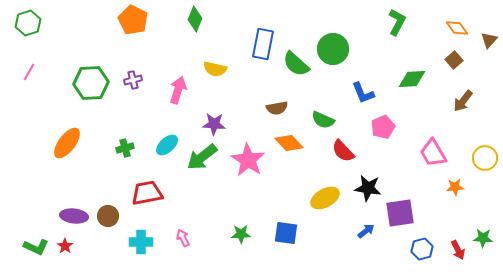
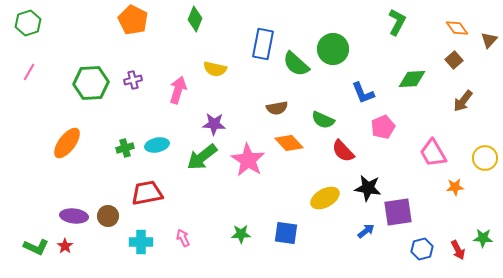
cyan ellipse at (167, 145): moved 10 px left; rotated 30 degrees clockwise
purple square at (400, 213): moved 2 px left, 1 px up
